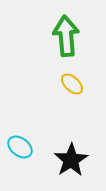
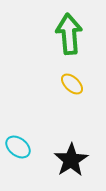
green arrow: moved 3 px right, 2 px up
cyan ellipse: moved 2 px left
